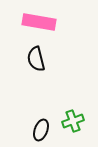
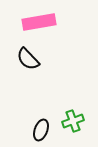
pink rectangle: rotated 20 degrees counterclockwise
black semicircle: moved 8 px left; rotated 30 degrees counterclockwise
